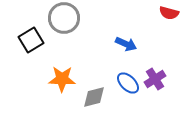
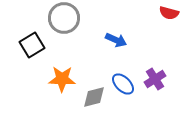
black square: moved 1 px right, 5 px down
blue arrow: moved 10 px left, 4 px up
blue ellipse: moved 5 px left, 1 px down
